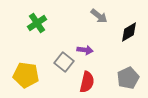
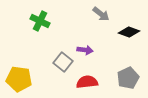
gray arrow: moved 2 px right, 2 px up
green cross: moved 3 px right, 2 px up; rotated 30 degrees counterclockwise
black diamond: rotated 50 degrees clockwise
gray square: moved 1 px left
yellow pentagon: moved 7 px left, 4 px down
red semicircle: rotated 110 degrees counterclockwise
